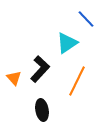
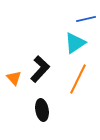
blue line: rotated 60 degrees counterclockwise
cyan triangle: moved 8 px right
orange line: moved 1 px right, 2 px up
